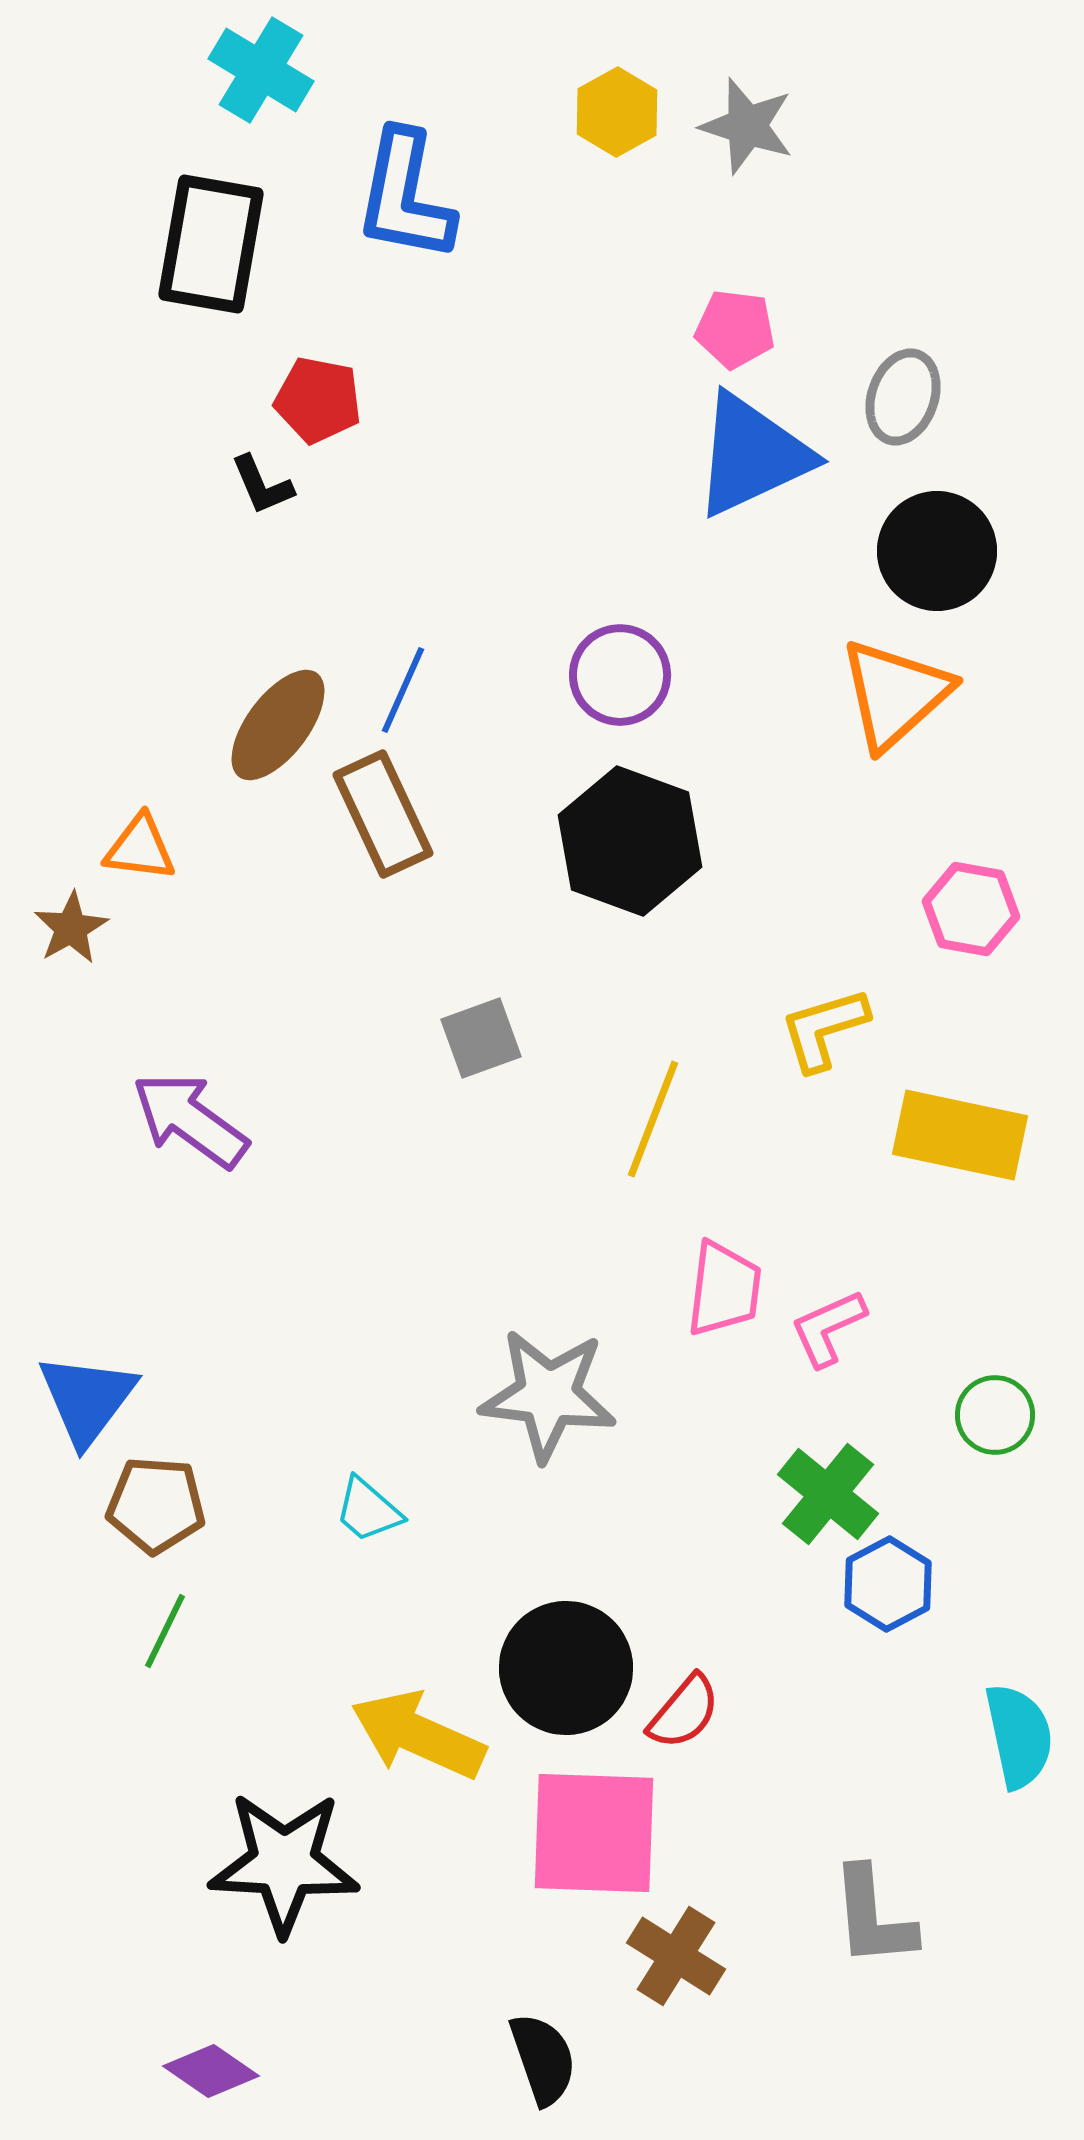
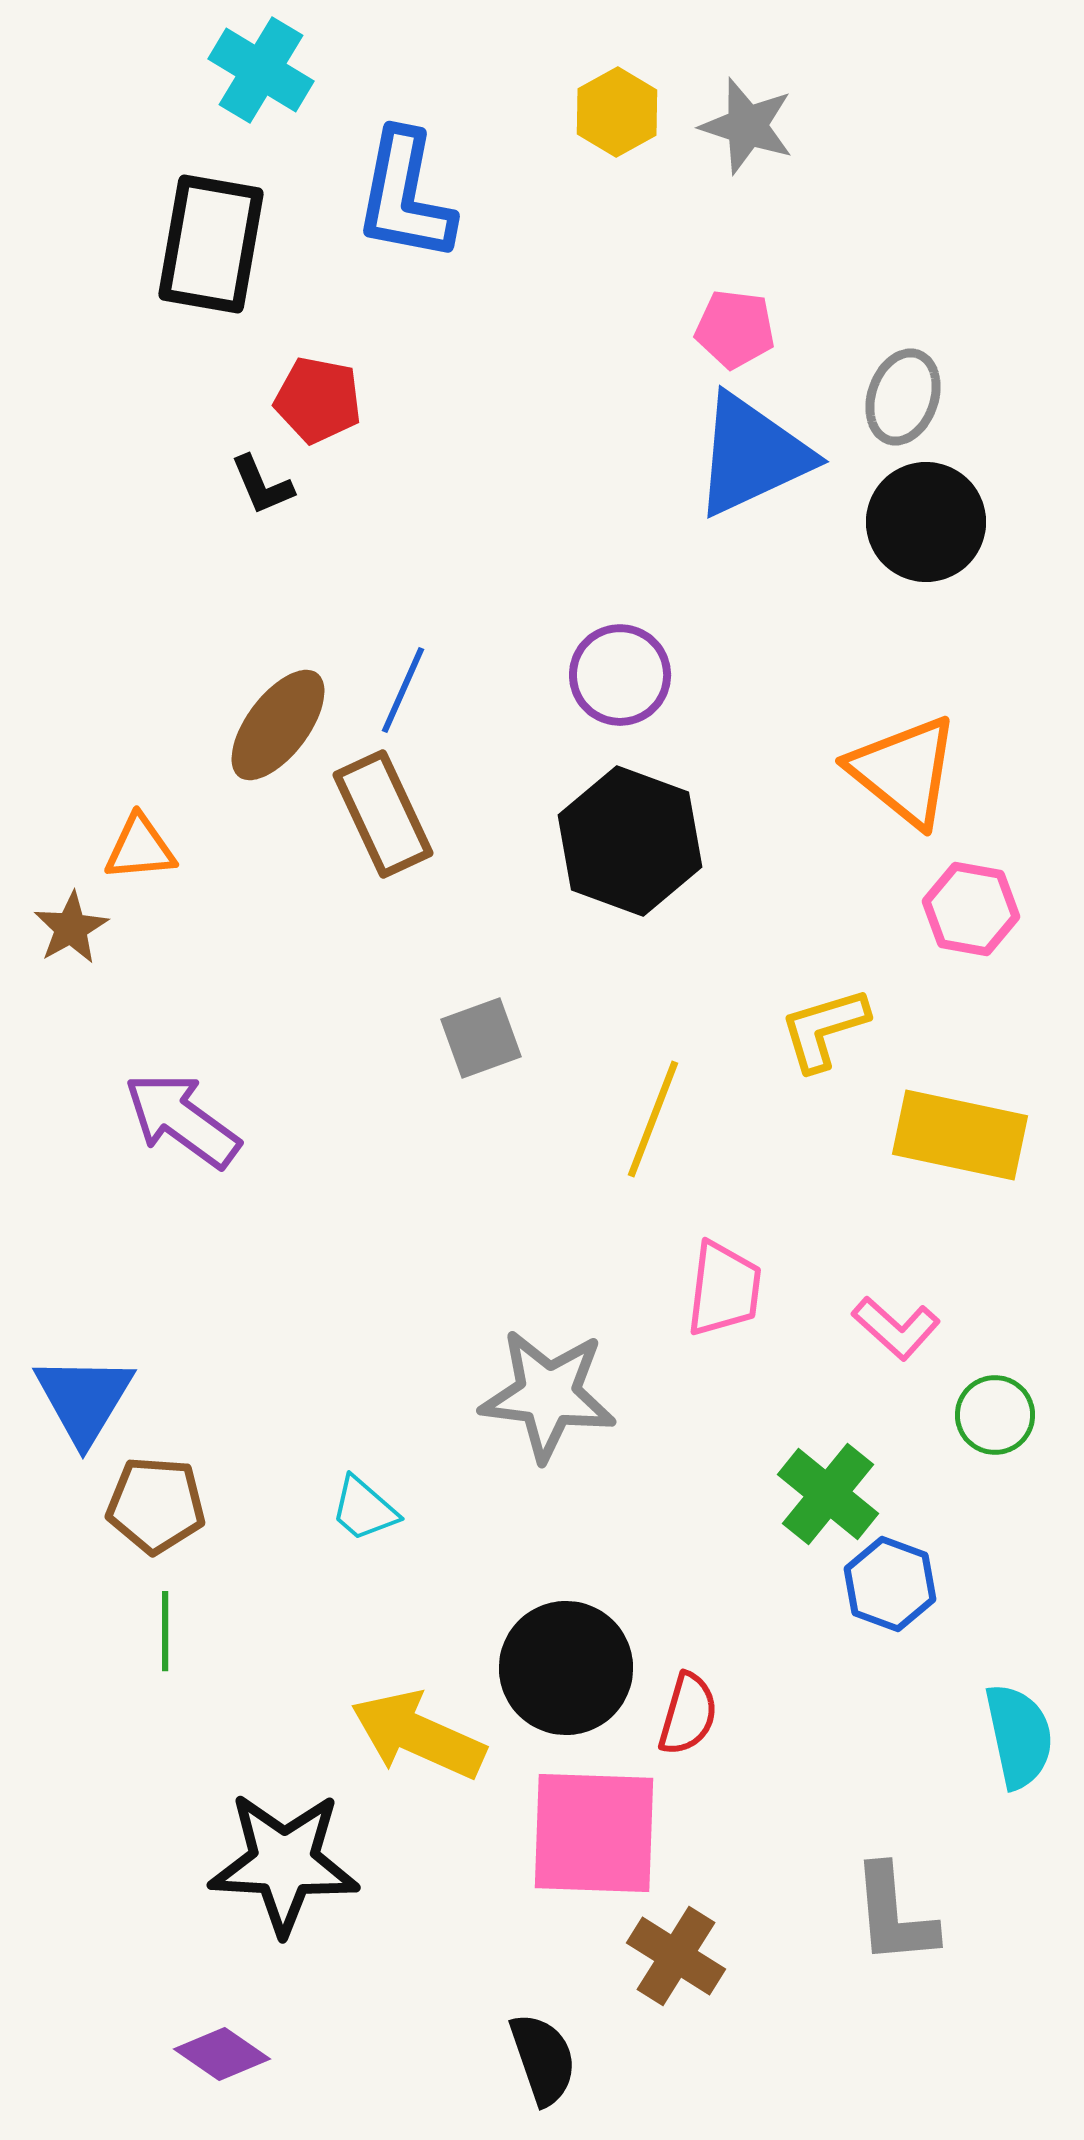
black circle at (937, 551): moved 11 px left, 29 px up
orange triangle at (895, 694): moved 9 px right, 77 px down; rotated 39 degrees counterclockwise
orange triangle at (140, 848): rotated 12 degrees counterclockwise
purple arrow at (190, 1120): moved 8 px left
pink L-shape at (828, 1328): moved 68 px right; rotated 114 degrees counterclockwise
blue triangle at (87, 1399): moved 3 px left; rotated 6 degrees counterclockwise
cyan trapezoid at (368, 1510): moved 4 px left, 1 px up
blue hexagon at (888, 1584): moved 2 px right; rotated 12 degrees counterclockwise
green line at (165, 1631): rotated 26 degrees counterclockwise
red semicircle at (684, 1712): moved 4 px right, 2 px down; rotated 24 degrees counterclockwise
gray L-shape at (873, 1917): moved 21 px right, 2 px up
purple diamond at (211, 2071): moved 11 px right, 17 px up
